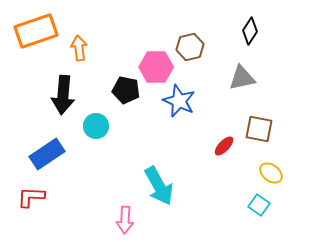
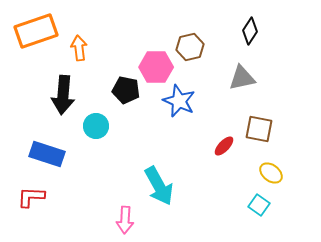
blue rectangle: rotated 52 degrees clockwise
